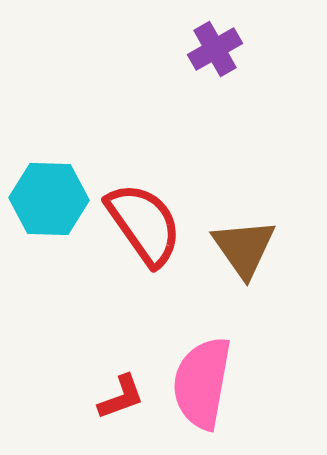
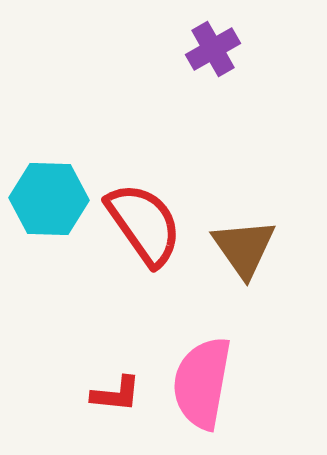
purple cross: moved 2 px left
red L-shape: moved 5 px left, 3 px up; rotated 26 degrees clockwise
